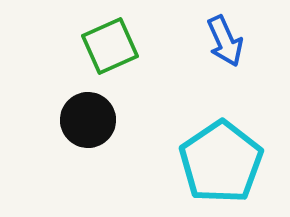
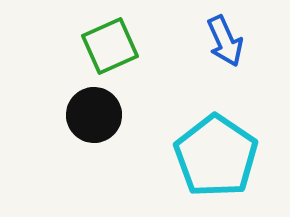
black circle: moved 6 px right, 5 px up
cyan pentagon: moved 5 px left, 6 px up; rotated 4 degrees counterclockwise
